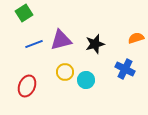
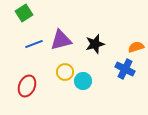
orange semicircle: moved 9 px down
cyan circle: moved 3 px left, 1 px down
